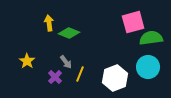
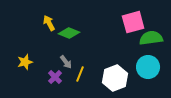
yellow arrow: rotated 21 degrees counterclockwise
yellow star: moved 2 px left, 1 px down; rotated 21 degrees clockwise
